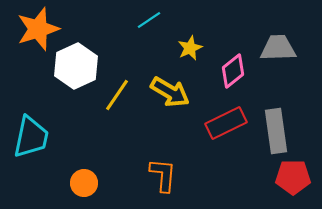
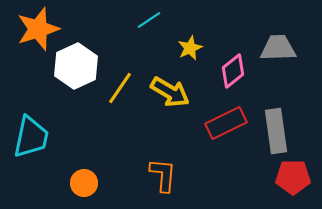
yellow line: moved 3 px right, 7 px up
